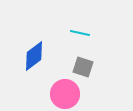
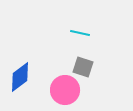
blue diamond: moved 14 px left, 21 px down
pink circle: moved 4 px up
